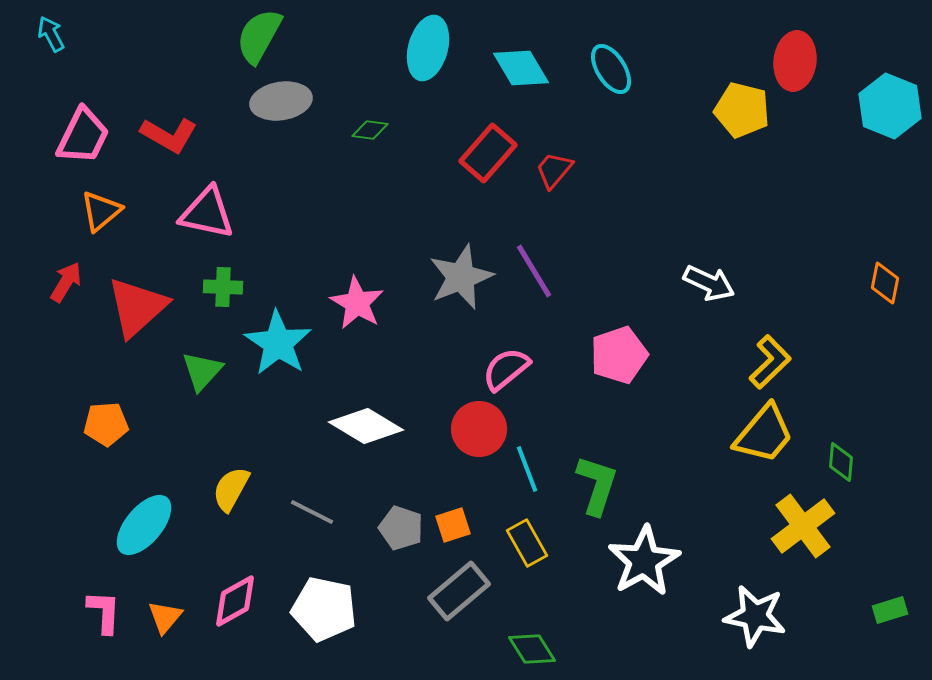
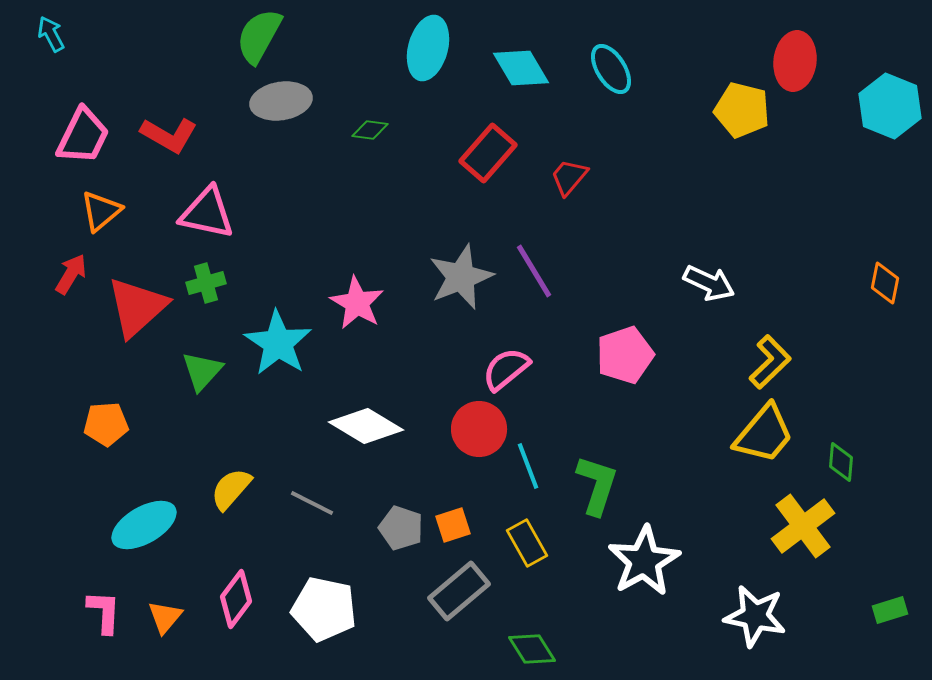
red trapezoid at (554, 170): moved 15 px right, 7 px down
red arrow at (66, 282): moved 5 px right, 8 px up
green cross at (223, 287): moved 17 px left, 4 px up; rotated 18 degrees counterclockwise
pink pentagon at (619, 355): moved 6 px right
cyan line at (527, 469): moved 1 px right, 3 px up
yellow semicircle at (231, 489): rotated 12 degrees clockwise
gray line at (312, 512): moved 9 px up
cyan ellipse at (144, 525): rotated 20 degrees clockwise
pink diamond at (235, 601): moved 1 px right, 2 px up; rotated 24 degrees counterclockwise
